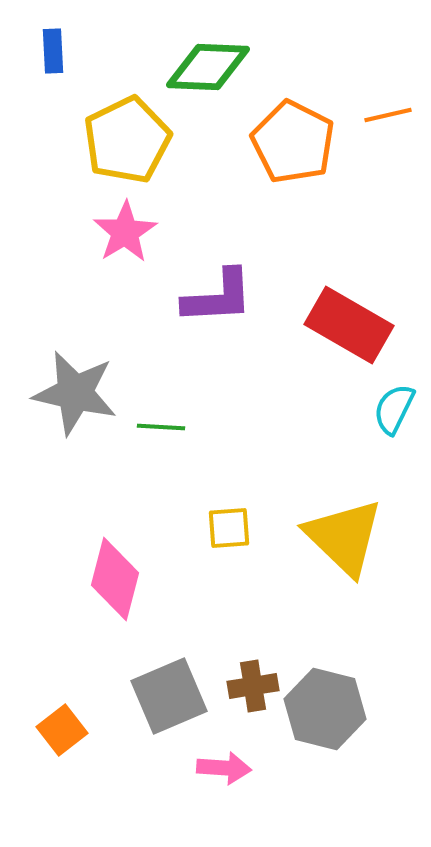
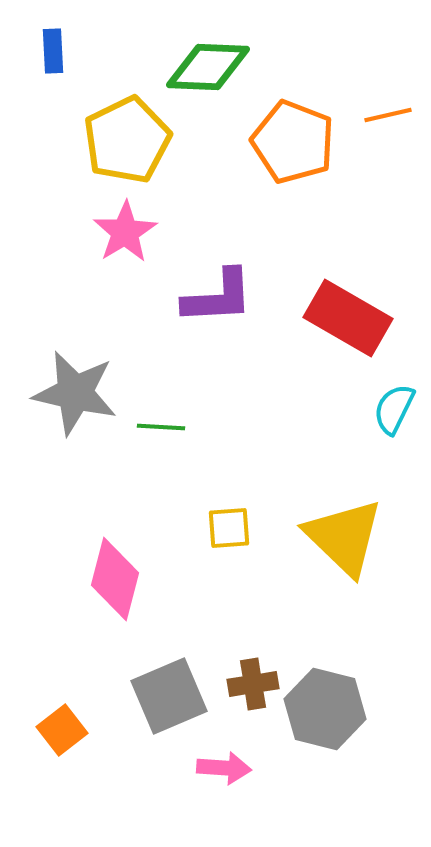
orange pentagon: rotated 6 degrees counterclockwise
red rectangle: moved 1 px left, 7 px up
brown cross: moved 2 px up
